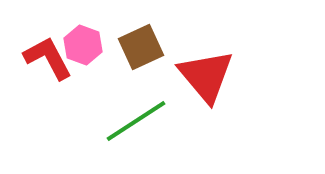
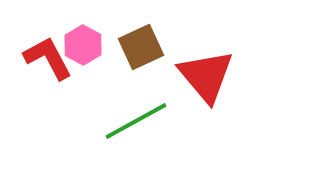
pink hexagon: rotated 9 degrees clockwise
green line: rotated 4 degrees clockwise
